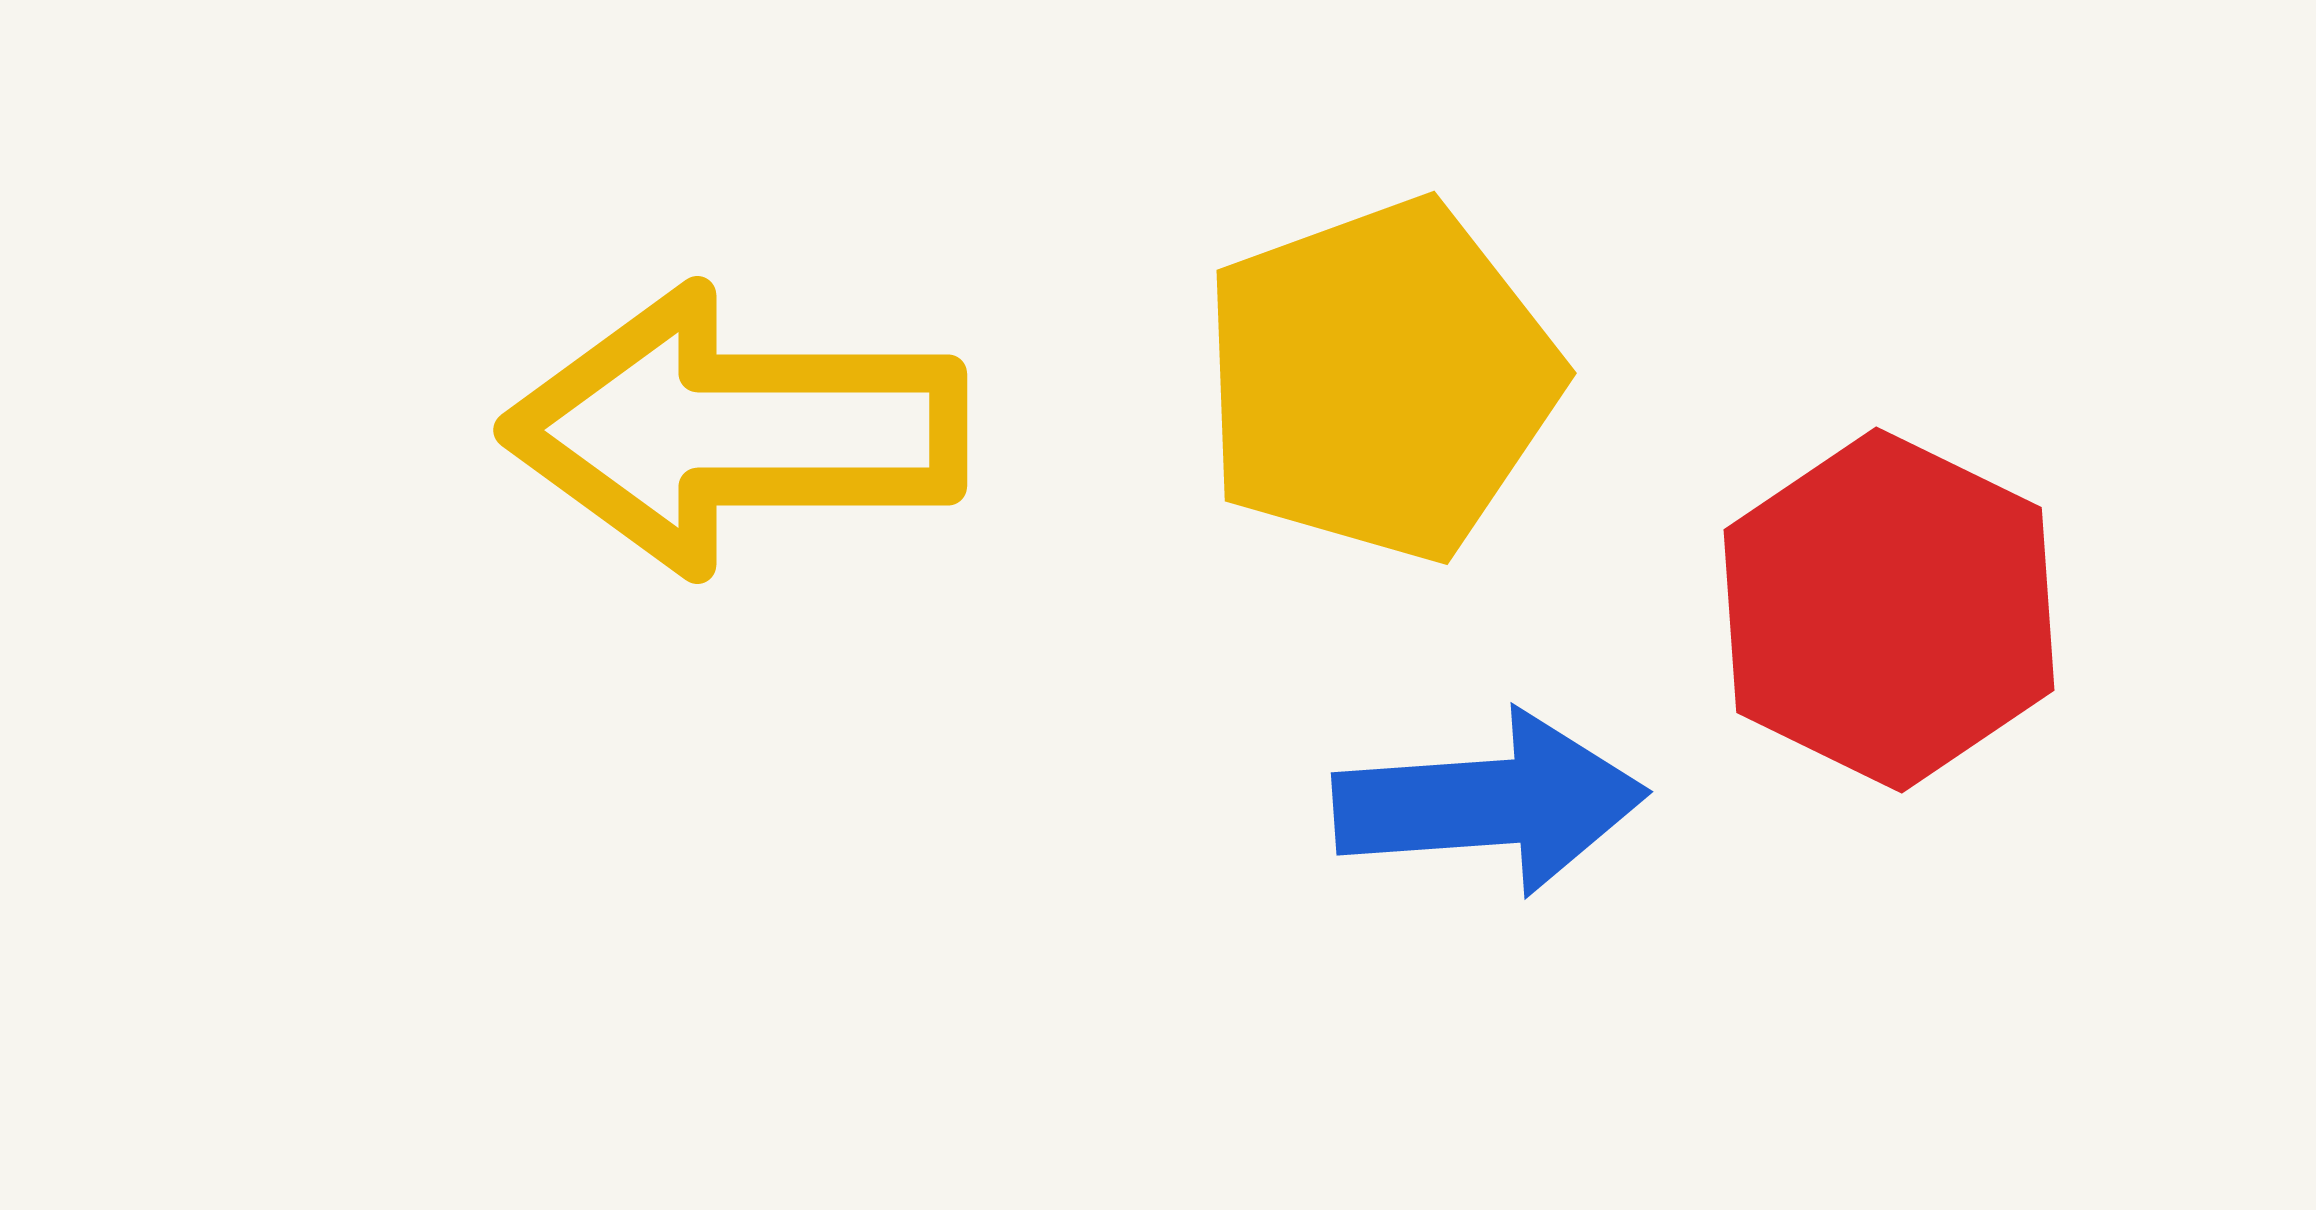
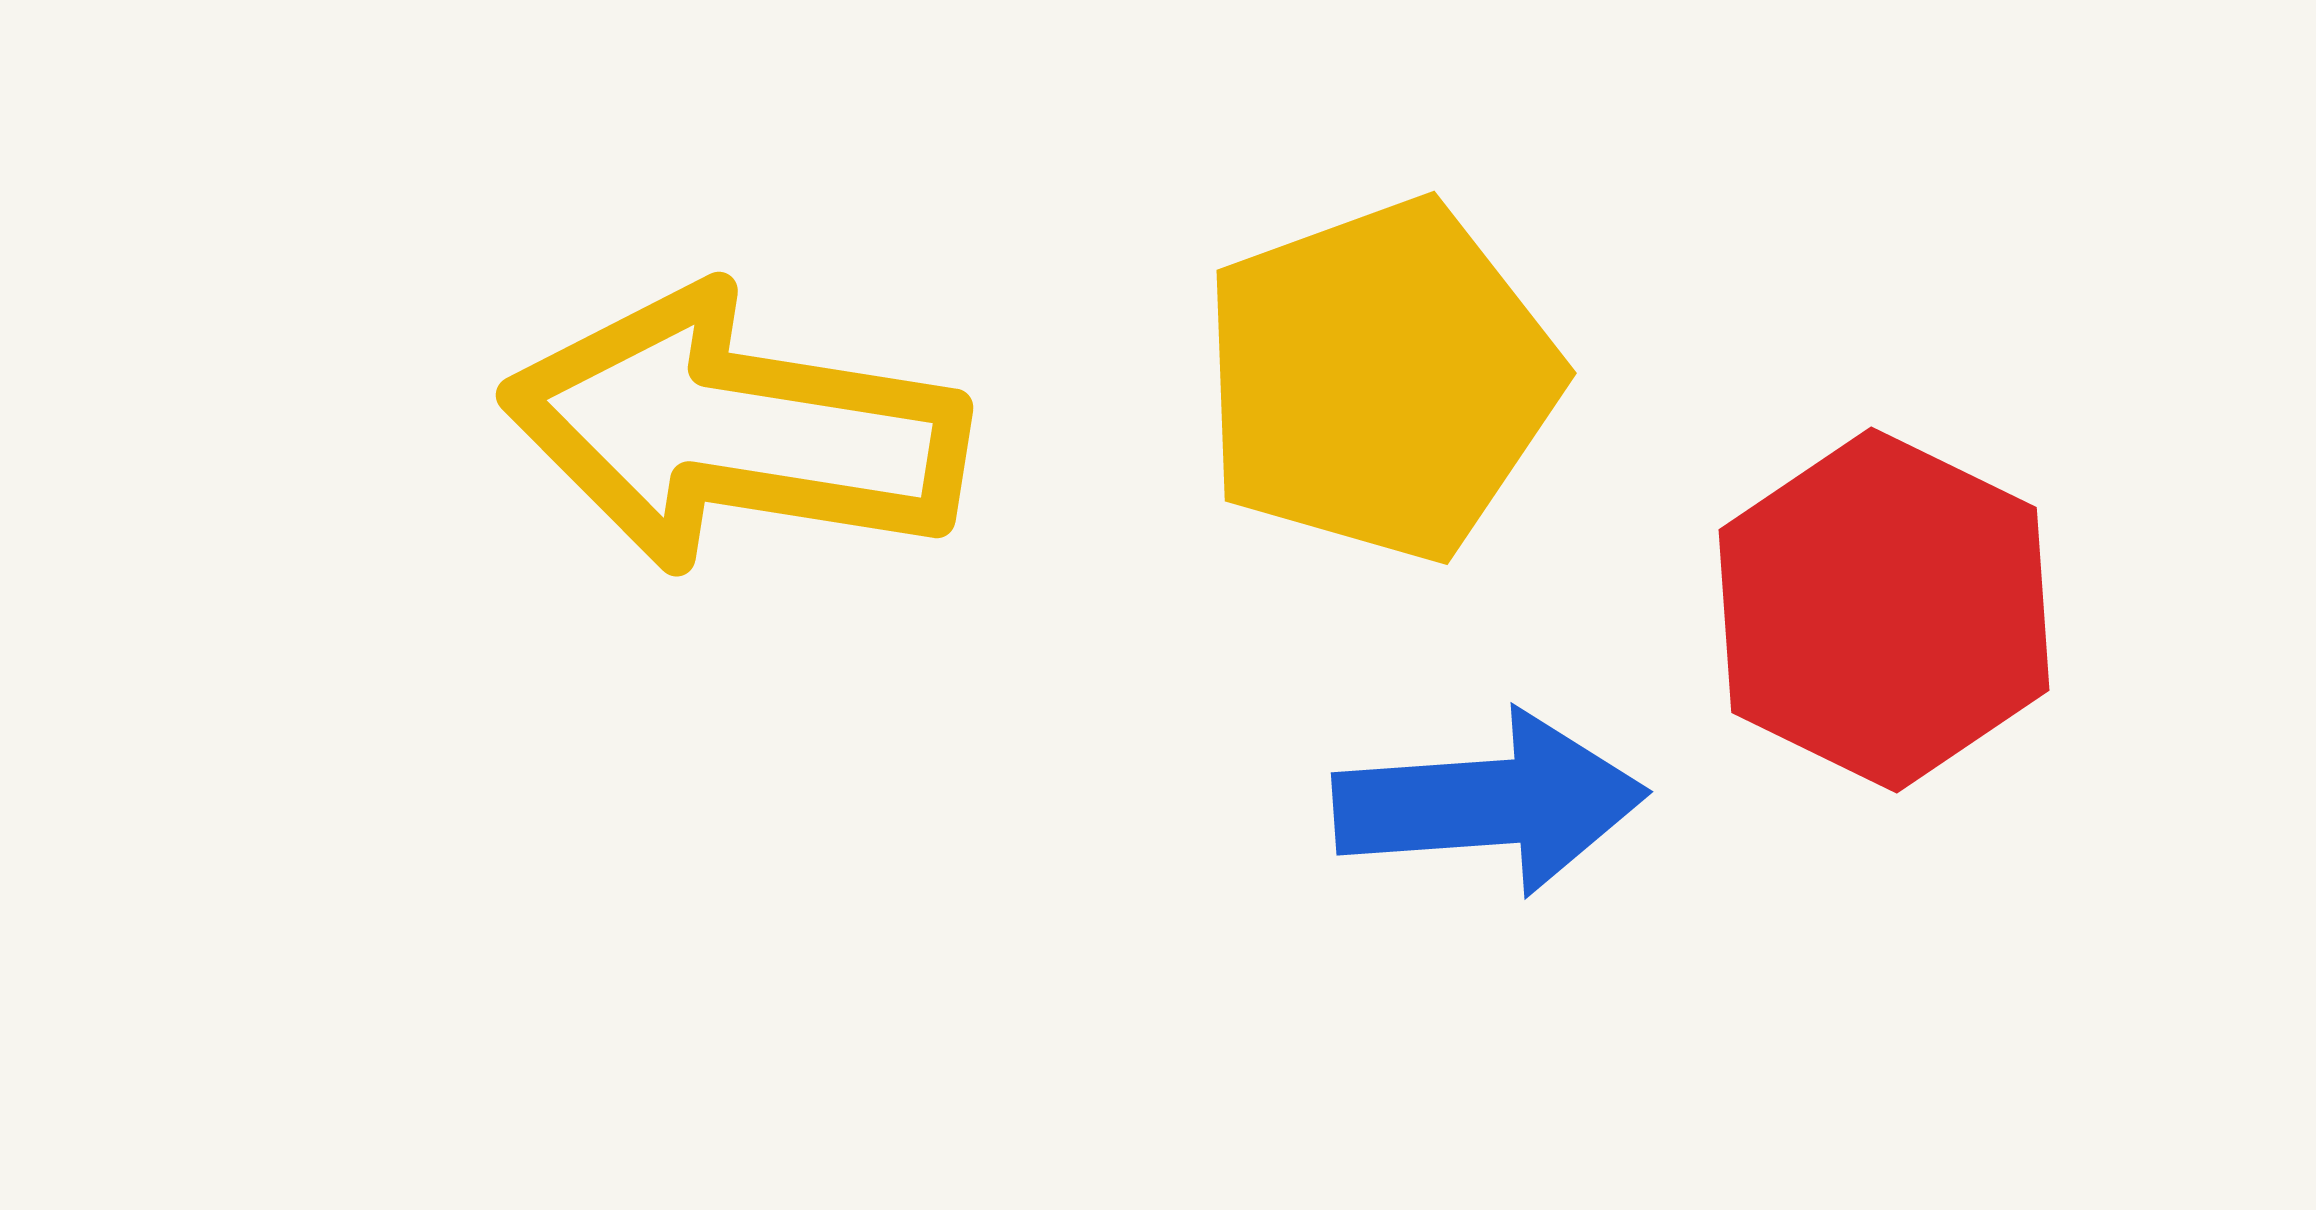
yellow arrow: rotated 9 degrees clockwise
red hexagon: moved 5 px left
